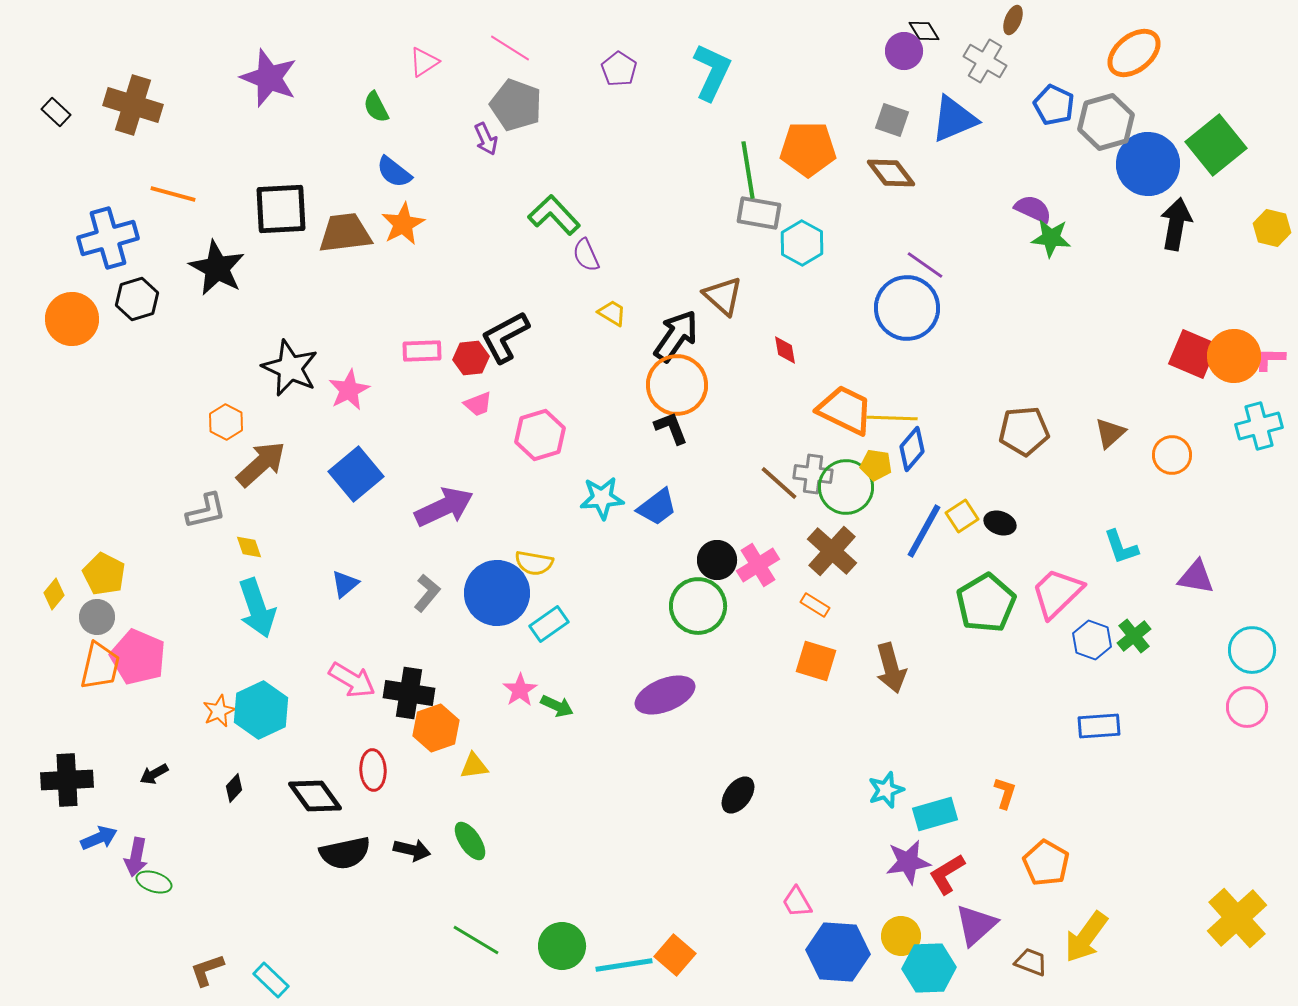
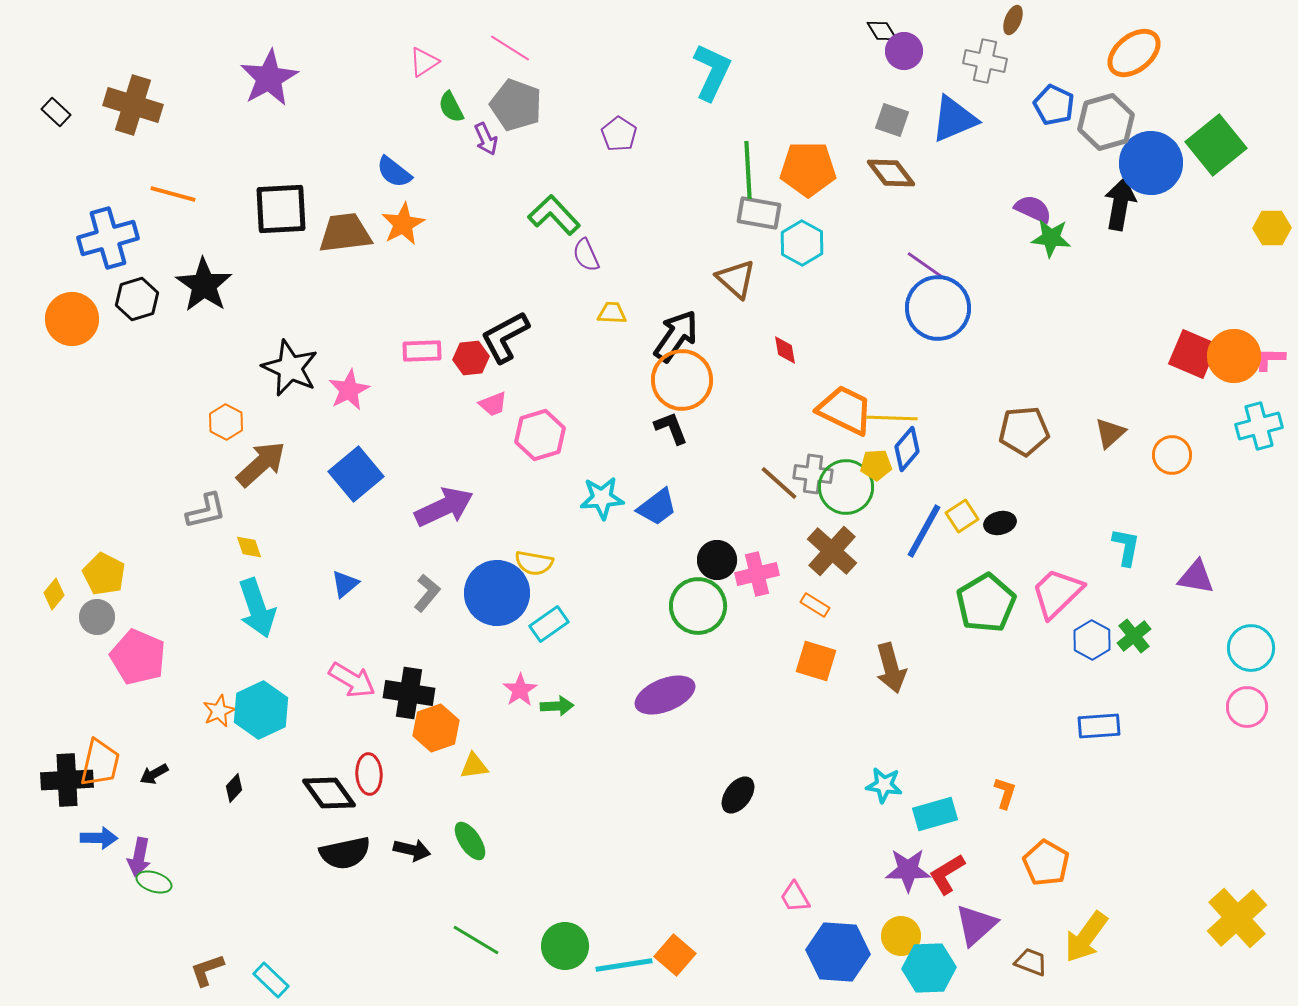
black diamond at (924, 31): moved 42 px left
gray cross at (985, 61): rotated 18 degrees counterclockwise
purple pentagon at (619, 69): moved 65 px down
purple star at (269, 78): rotated 22 degrees clockwise
green semicircle at (376, 107): moved 75 px right
orange pentagon at (808, 149): moved 20 px down
blue circle at (1148, 164): moved 3 px right, 1 px up
green line at (748, 170): rotated 6 degrees clockwise
black arrow at (1176, 224): moved 56 px left, 20 px up
yellow hexagon at (1272, 228): rotated 15 degrees counterclockwise
black star at (217, 268): moved 13 px left, 17 px down; rotated 6 degrees clockwise
brown triangle at (723, 296): moved 13 px right, 17 px up
blue circle at (907, 308): moved 31 px right
yellow trapezoid at (612, 313): rotated 28 degrees counterclockwise
orange circle at (677, 385): moved 5 px right, 5 px up
pink trapezoid at (478, 404): moved 15 px right
blue diamond at (912, 449): moved 5 px left
yellow pentagon at (876, 465): rotated 12 degrees counterclockwise
black ellipse at (1000, 523): rotated 32 degrees counterclockwise
cyan L-shape at (1121, 547): moved 5 px right; rotated 150 degrees counterclockwise
pink cross at (758, 565): moved 1 px left, 9 px down; rotated 18 degrees clockwise
blue hexagon at (1092, 640): rotated 9 degrees clockwise
cyan circle at (1252, 650): moved 1 px left, 2 px up
orange trapezoid at (100, 666): moved 97 px down
green arrow at (557, 706): rotated 28 degrees counterclockwise
red ellipse at (373, 770): moved 4 px left, 4 px down
cyan star at (886, 790): moved 2 px left, 5 px up; rotated 27 degrees clockwise
black diamond at (315, 796): moved 14 px right, 3 px up
blue arrow at (99, 838): rotated 24 degrees clockwise
purple arrow at (136, 857): moved 3 px right
purple star at (908, 862): moved 8 px down; rotated 9 degrees clockwise
pink trapezoid at (797, 902): moved 2 px left, 5 px up
green circle at (562, 946): moved 3 px right
